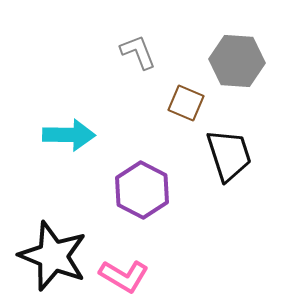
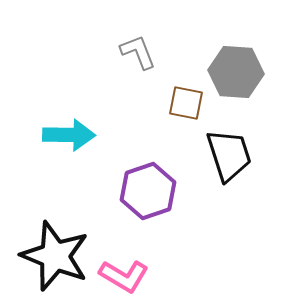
gray hexagon: moved 1 px left, 11 px down
brown square: rotated 12 degrees counterclockwise
purple hexagon: moved 6 px right, 1 px down; rotated 14 degrees clockwise
black star: moved 2 px right
